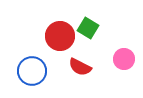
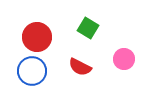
red circle: moved 23 px left, 1 px down
